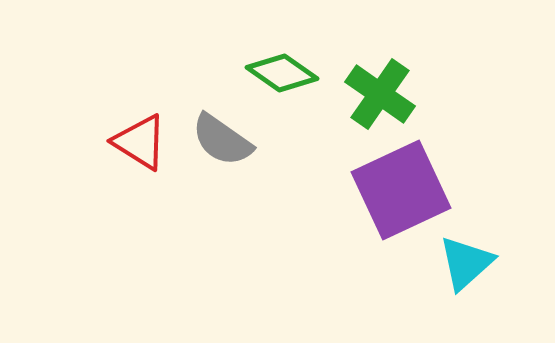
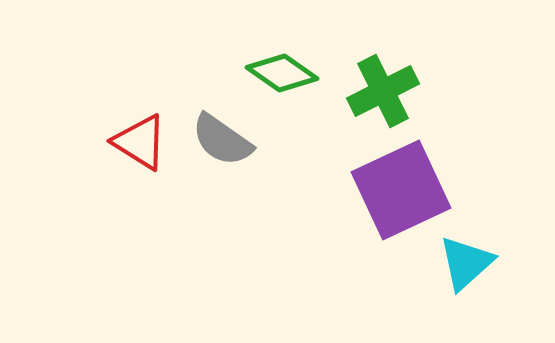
green cross: moved 3 px right, 3 px up; rotated 28 degrees clockwise
